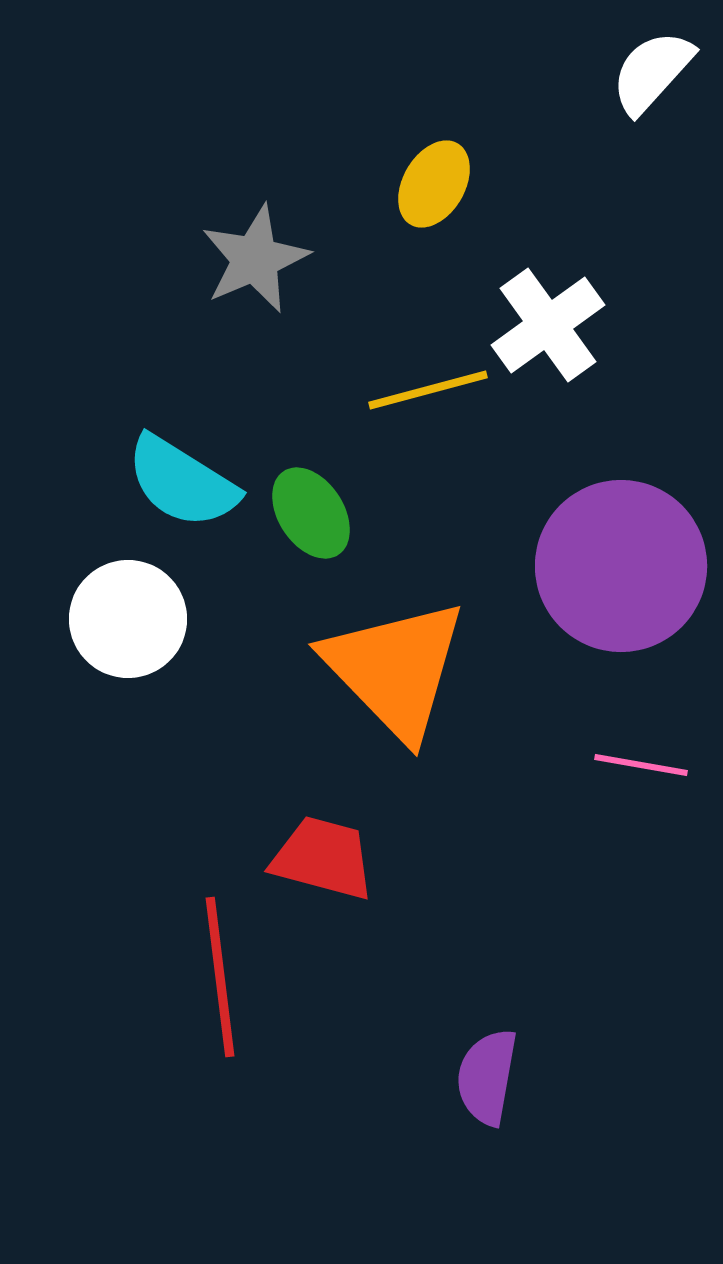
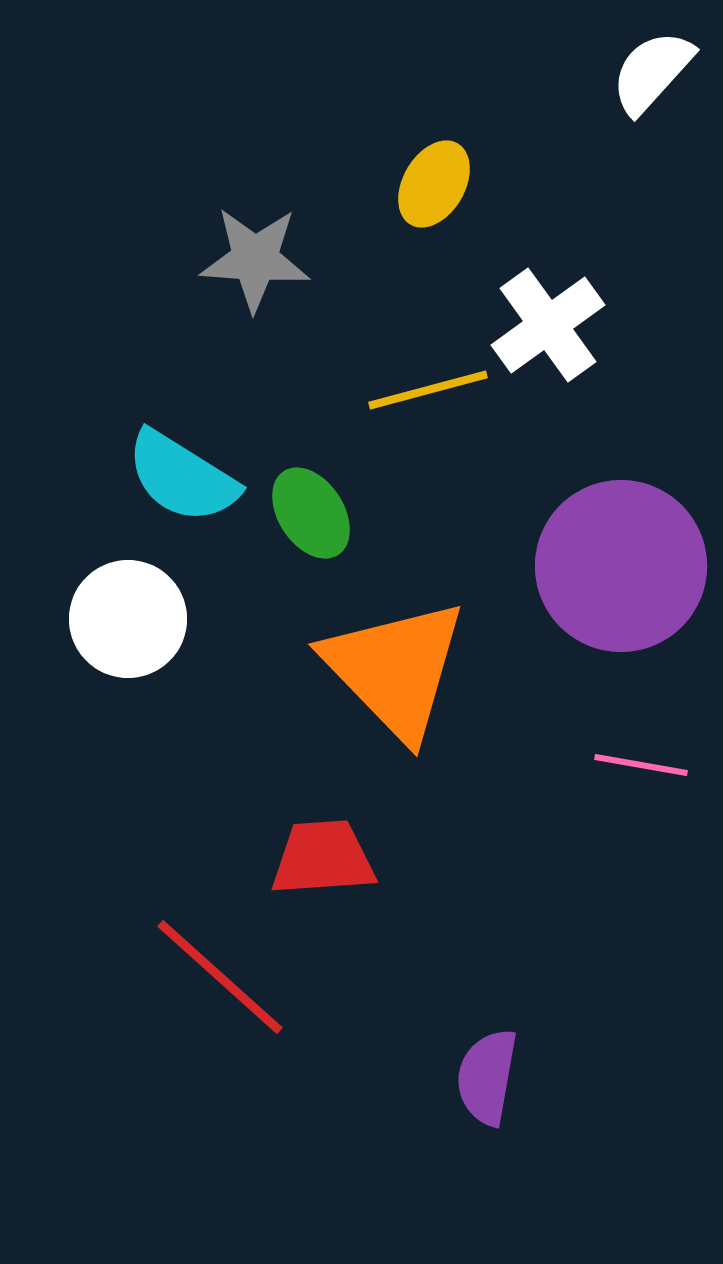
gray star: rotated 27 degrees clockwise
cyan semicircle: moved 5 px up
red trapezoid: rotated 19 degrees counterclockwise
red line: rotated 41 degrees counterclockwise
